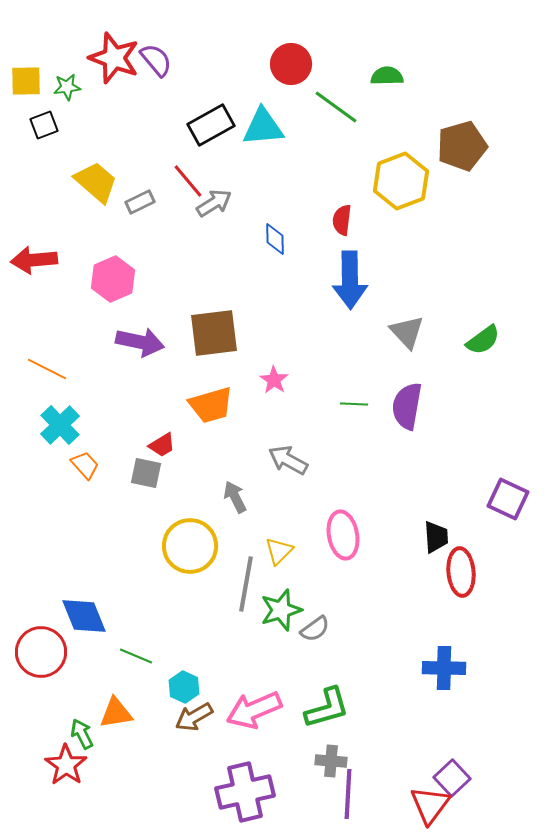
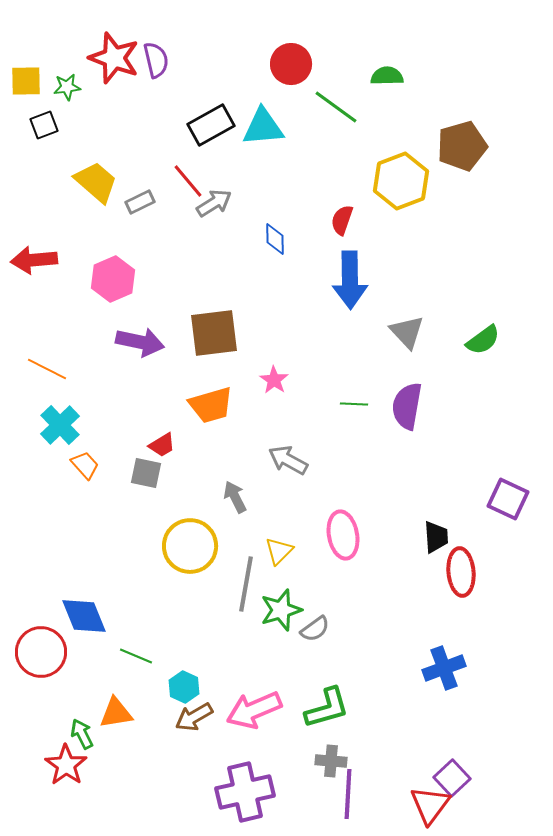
purple semicircle at (156, 60): rotated 27 degrees clockwise
red semicircle at (342, 220): rotated 12 degrees clockwise
blue cross at (444, 668): rotated 21 degrees counterclockwise
